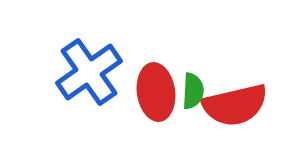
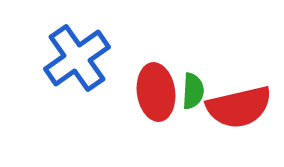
blue cross: moved 12 px left, 14 px up
red semicircle: moved 4 px right, 2 px down
